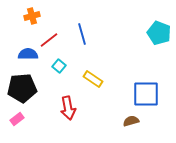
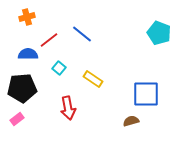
orange cross: moved 5 px left, 1 px down
blue line: rotated 35 degrees counterclockwise
cyan square: moved 2 px down
